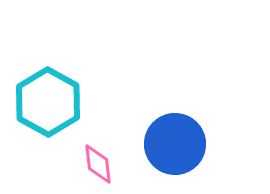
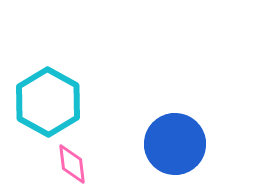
pink diamond: moved 26 px left
